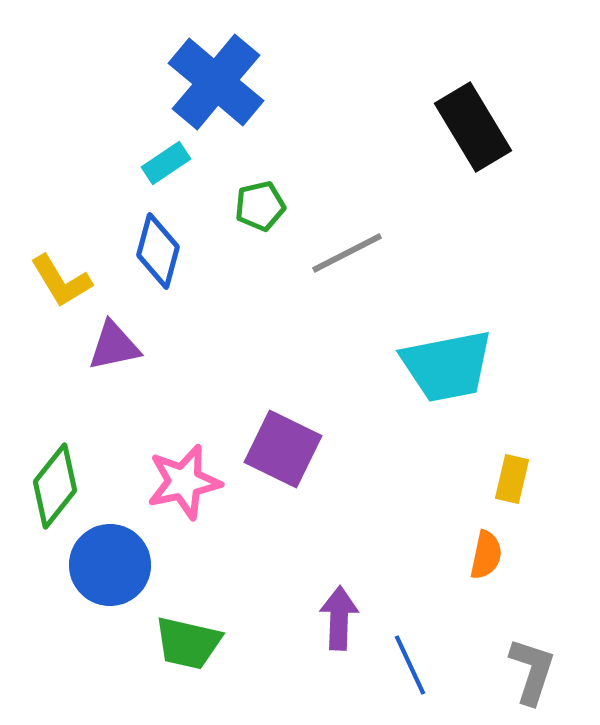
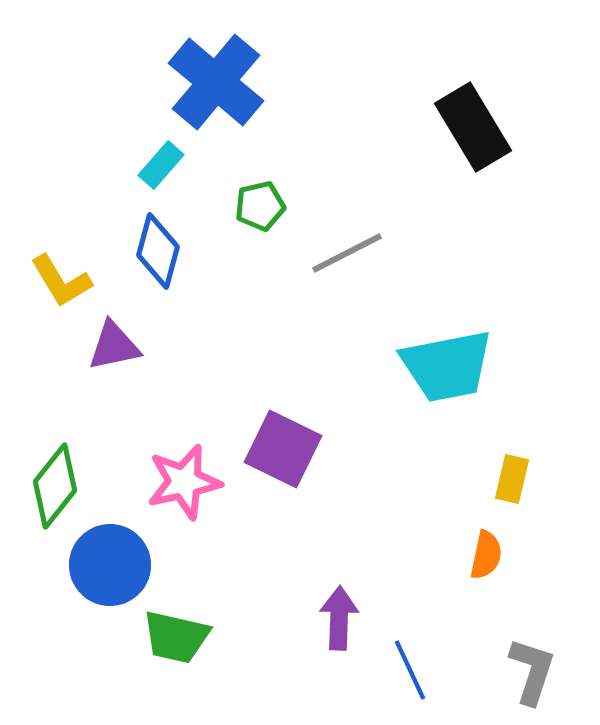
cyan rectangle: moved 5 px left, 2 px down; rotated 15 degrees counterclockwise
green trapezoid: moved 12 px left, 6 px up
blue line: moved 5 px down
